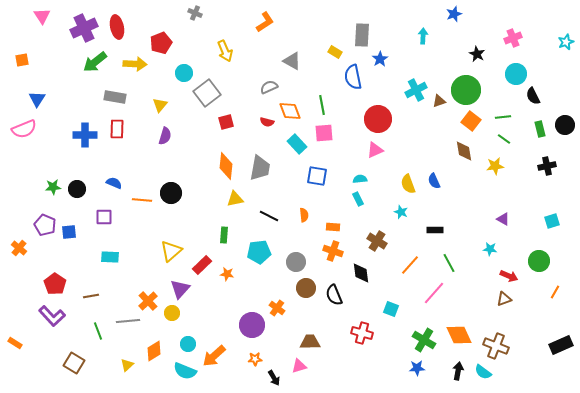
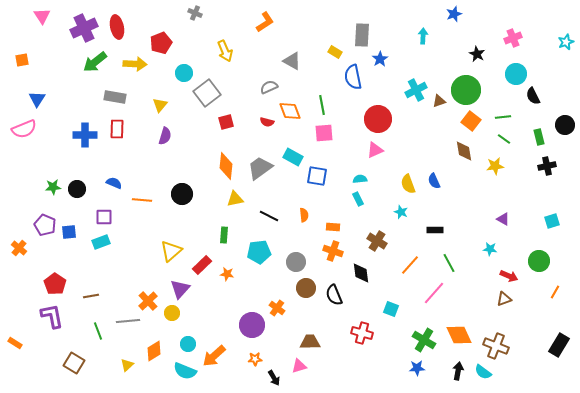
green rectangle at (540, 129): moved 1 px left, 8 px down
cyan rectangle at (297, 144): moved 4 px left, 13 px down; rotated 18 degrees counterclockwise
gray trapezoid at (260, 168): rotated 136 degrees counterclockwise
black circle at (171, 193): moved 11 px right, 1 px down
cyan rectangle at (110, 257): moved 9 px left, 15 px up; rotated 24 degrees counterclockwise
purple L-shape at (52, 316): rotated 148 degrees counterclockwise
black rectangle at (561, 345): moved 2 px left; rotated 35 degrees counterclockwise
